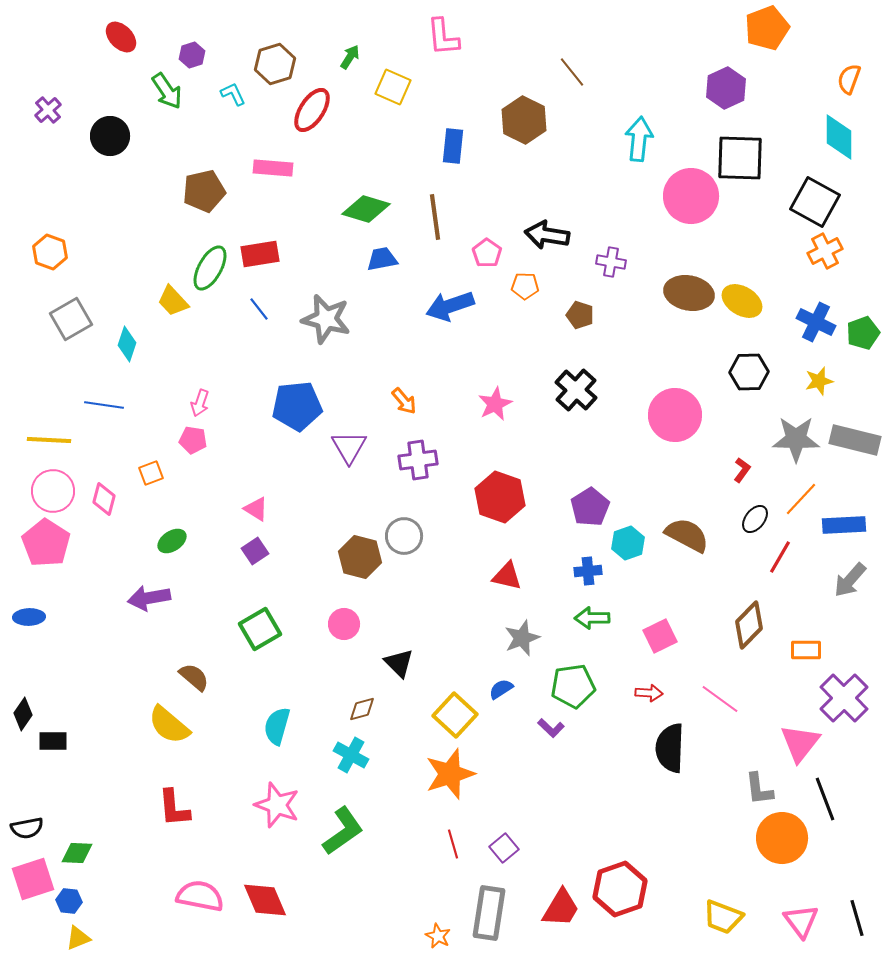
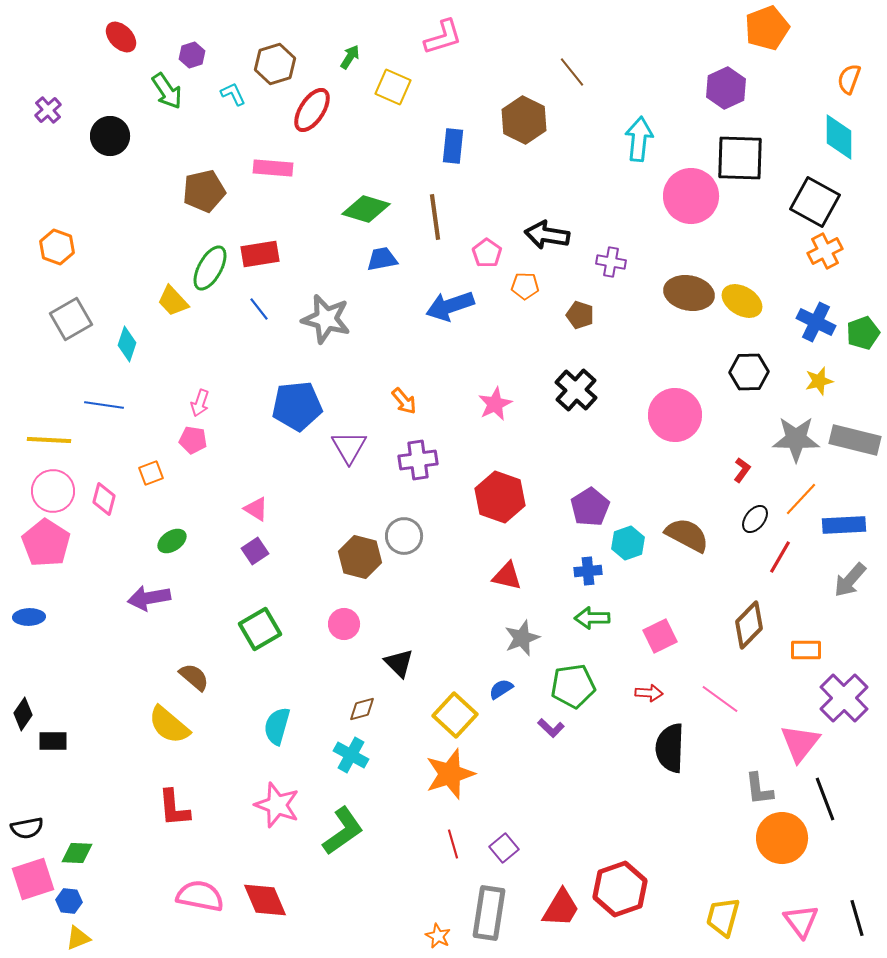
pink L-shape at (443, 37): rotated 102 degrees counterclockwise
orange hexagon at (50, 252): moved 7 px right, 5 px up
yellow trapezoid at (723, 917): rotated 84 degrees clockwise
